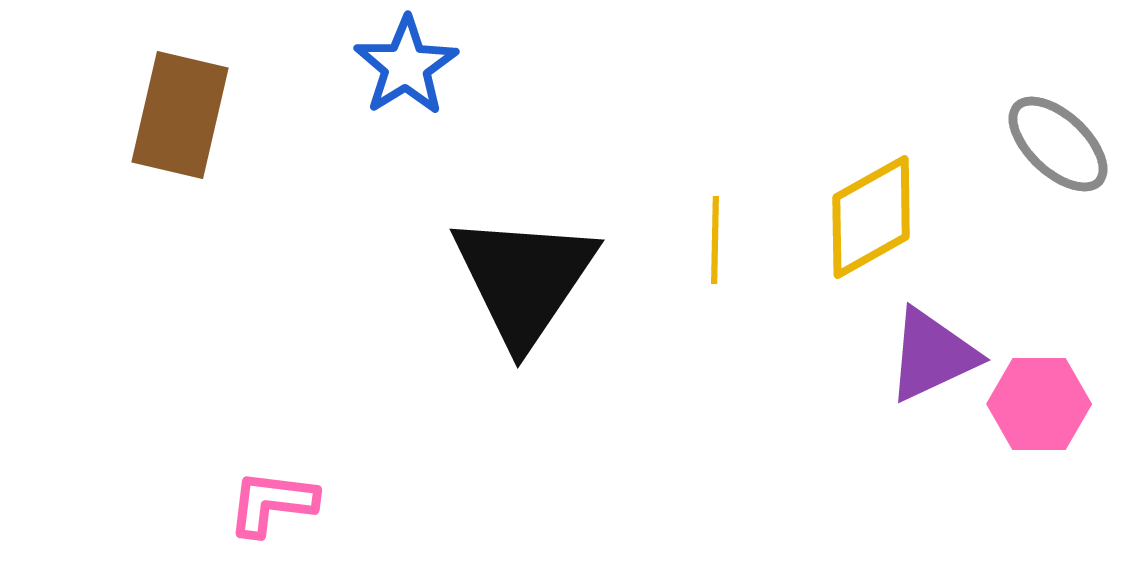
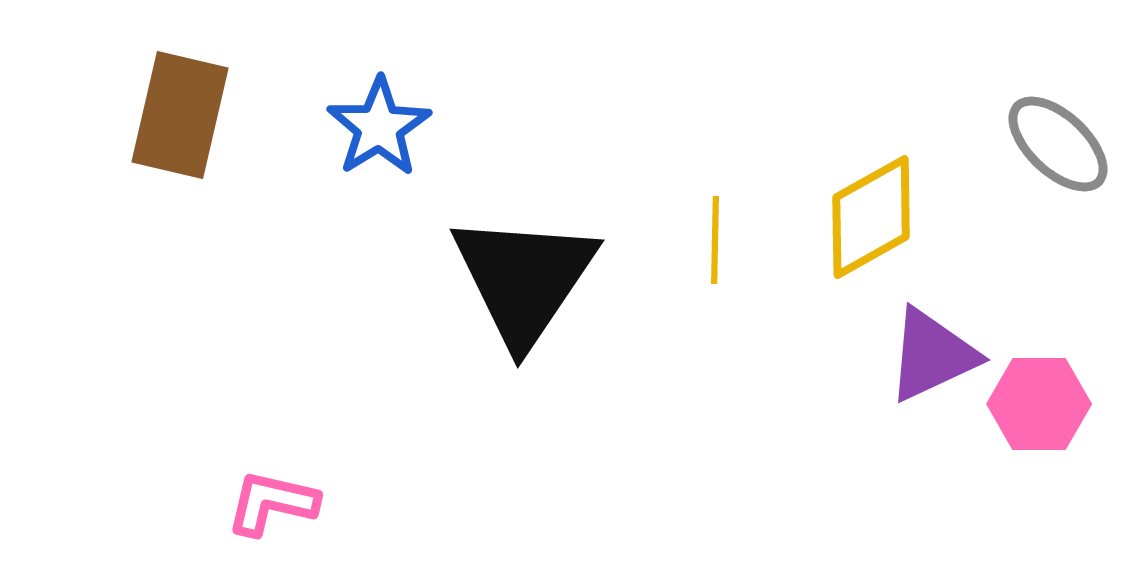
blue star: moved 27 px left, 61 px down
pink L-shape: rotated 6 degrees clockwise
